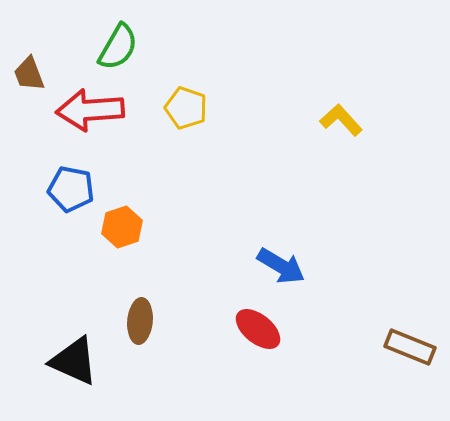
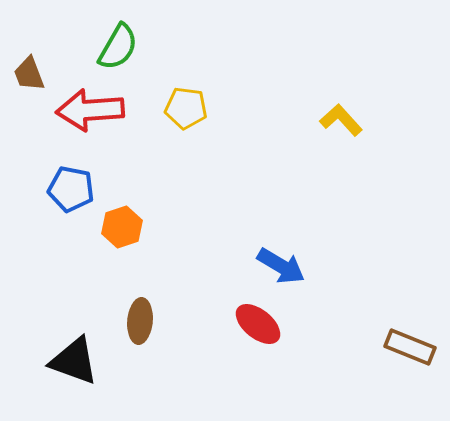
yellow pentagon: rotated 12 degrees counterclockwise
red ellipse: moved 5 px up
black triangle: rotated 4 degrees counterclockwise
